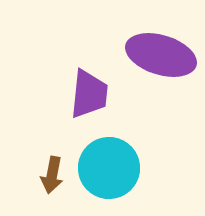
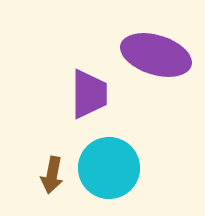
purple ellipse: moved 5 px left
purple trapezoid: rotated 6 degrees counterclockwise
